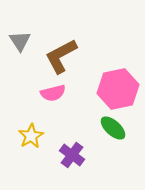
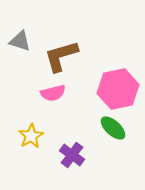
gray triangle: rotated 40 degrees counterclockwise
brown L-shape: rotated 12 degrees clockwise
